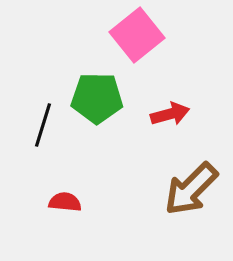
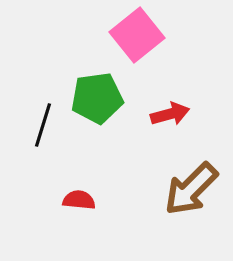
green pentagon: rotated 9 degrees counterclockwise
red semicircle: moved 14 px right, 2 px up
